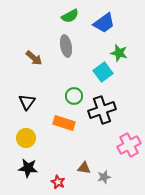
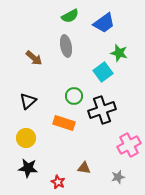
black triangle: moved 1 px right, 1 px up; rotated 12 degrees clockwise
gray star: moved 14 px right
